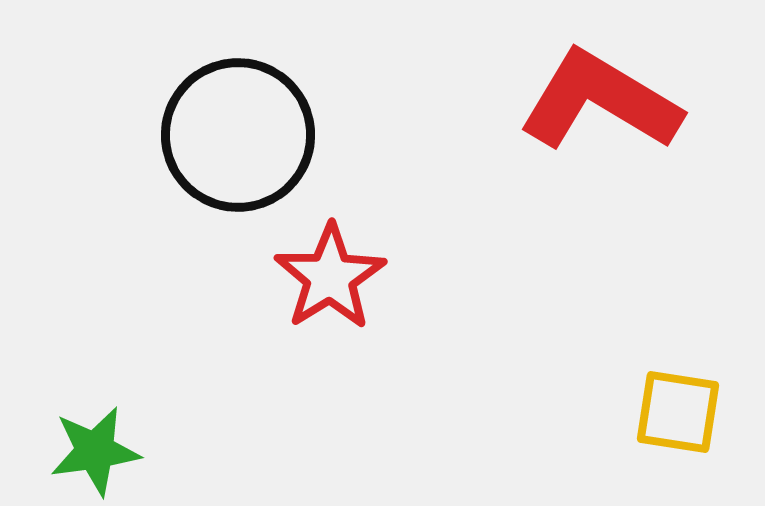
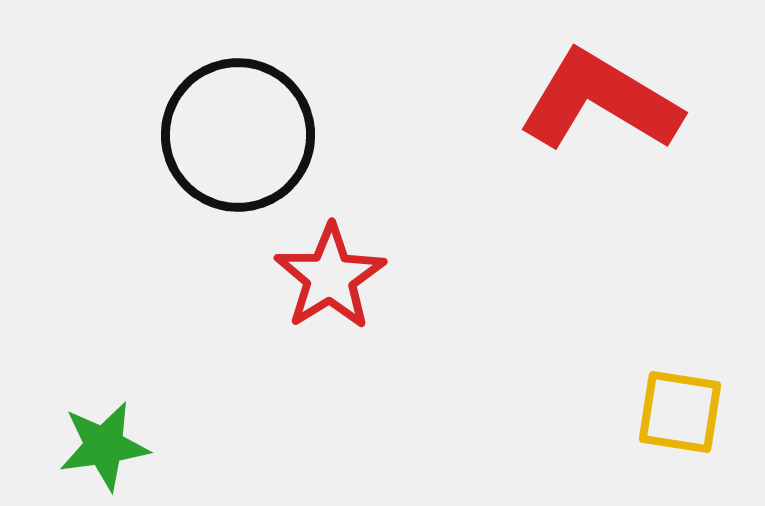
yellow square: moved 2 px right
green star: moved 9 px right, 5 px up
